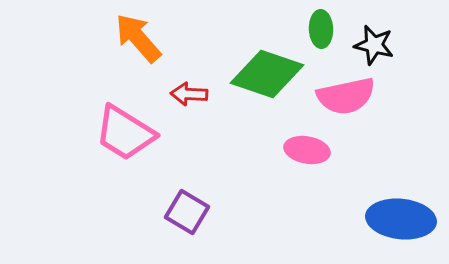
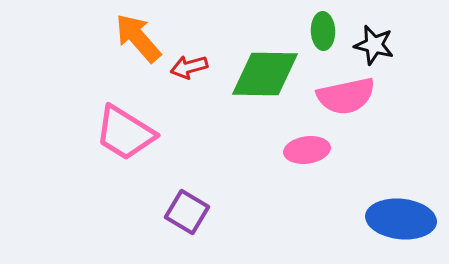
green ellipse: moved 2 px right, 2 px down
green diamond: moved 2 px left; rotated 18 degrees counterclockwise
red arrow: moved 27 px up; rotated 18 degrees counterclockwise
pink ellipse: rotated 18 degrees counterclockwise
